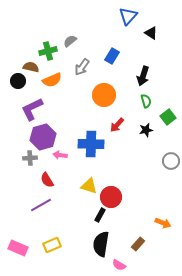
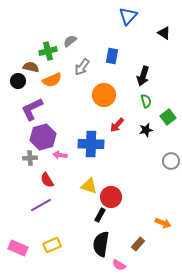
black triangle: moved 13 px right
blue rectangle: rotated 21 degrees counterclockwise
